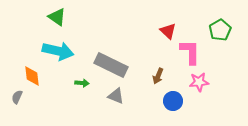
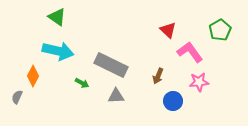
red triangle: moved 1 px up
pink L-shape: rotated 36 degrees counterclockwise
orange diamond: moved 1 px right; rotated 35 degrees clockwise
green arrow: rotated 24 degrees clockwise
gray triangle: rotated 24 degrees counterclockwise
